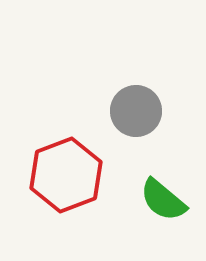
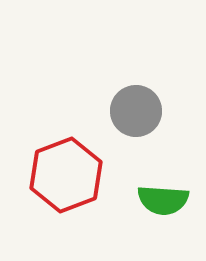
green semicircle: rotated 36 degrees counterclockwise
